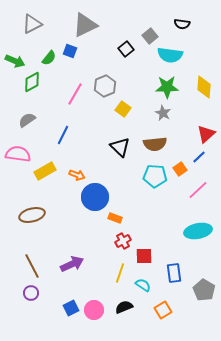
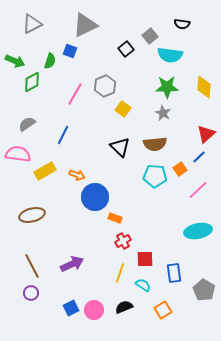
green semicircle at (49, 58): moved 1 px right, 3 px down; rotated 21 degrees counterclockwise
gray semicircle at (27, 120): moved 4 px down
red square at (144, 256): moved 1 px right, 3 px down
